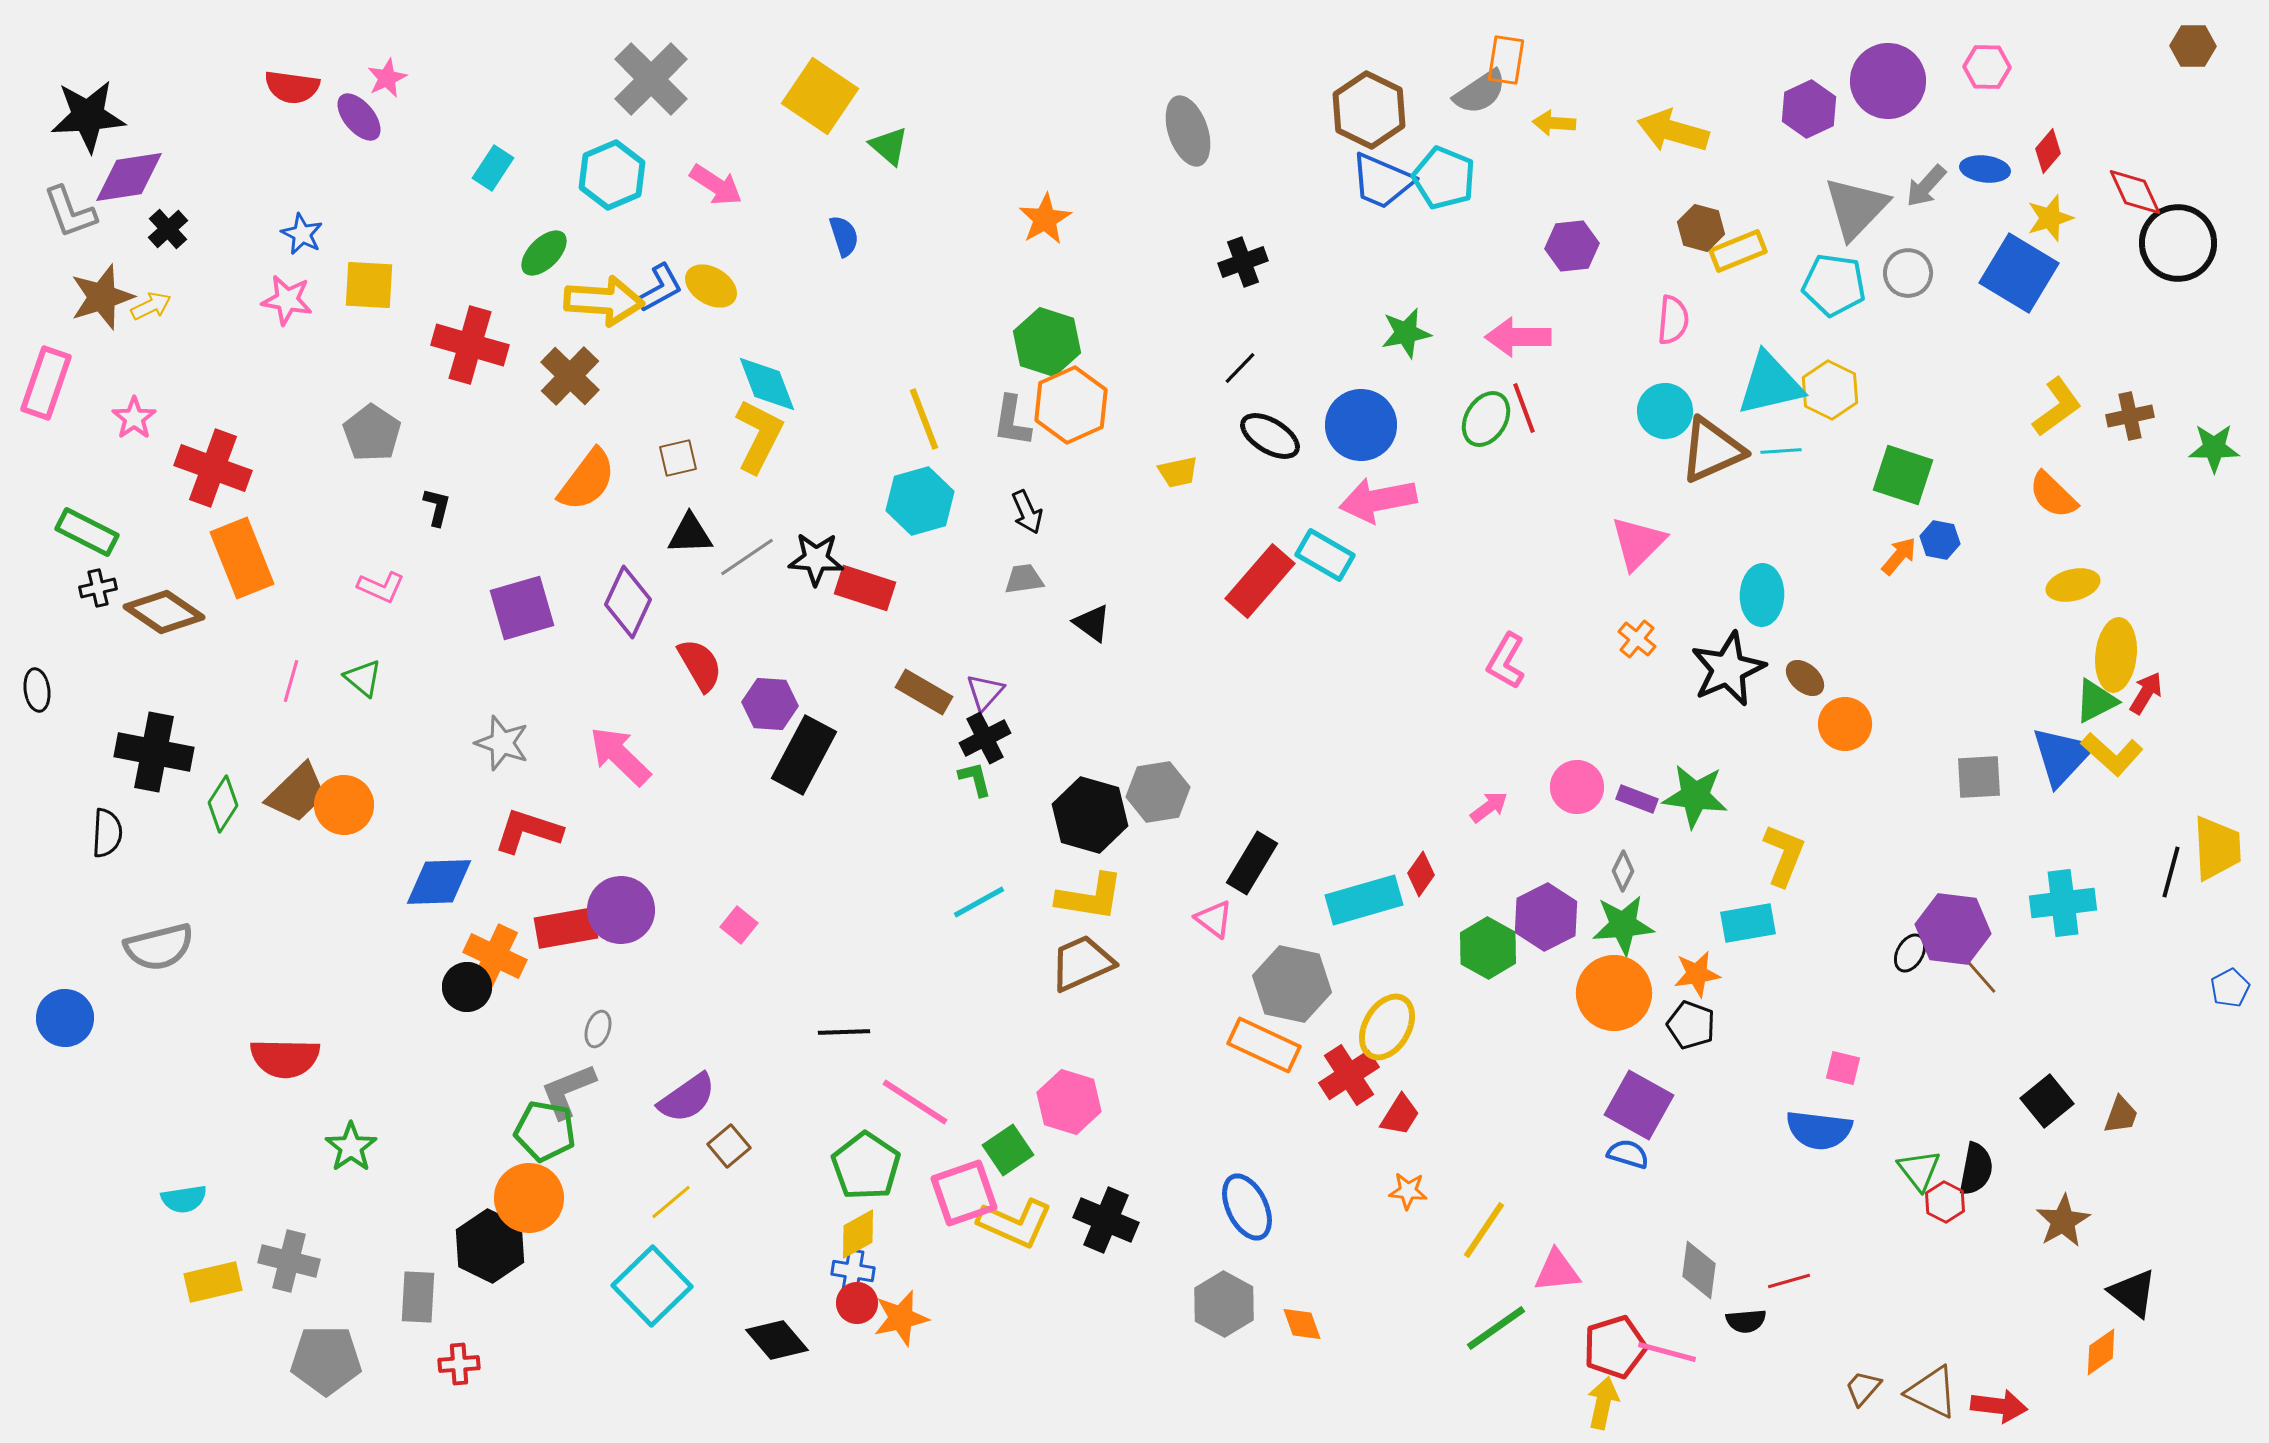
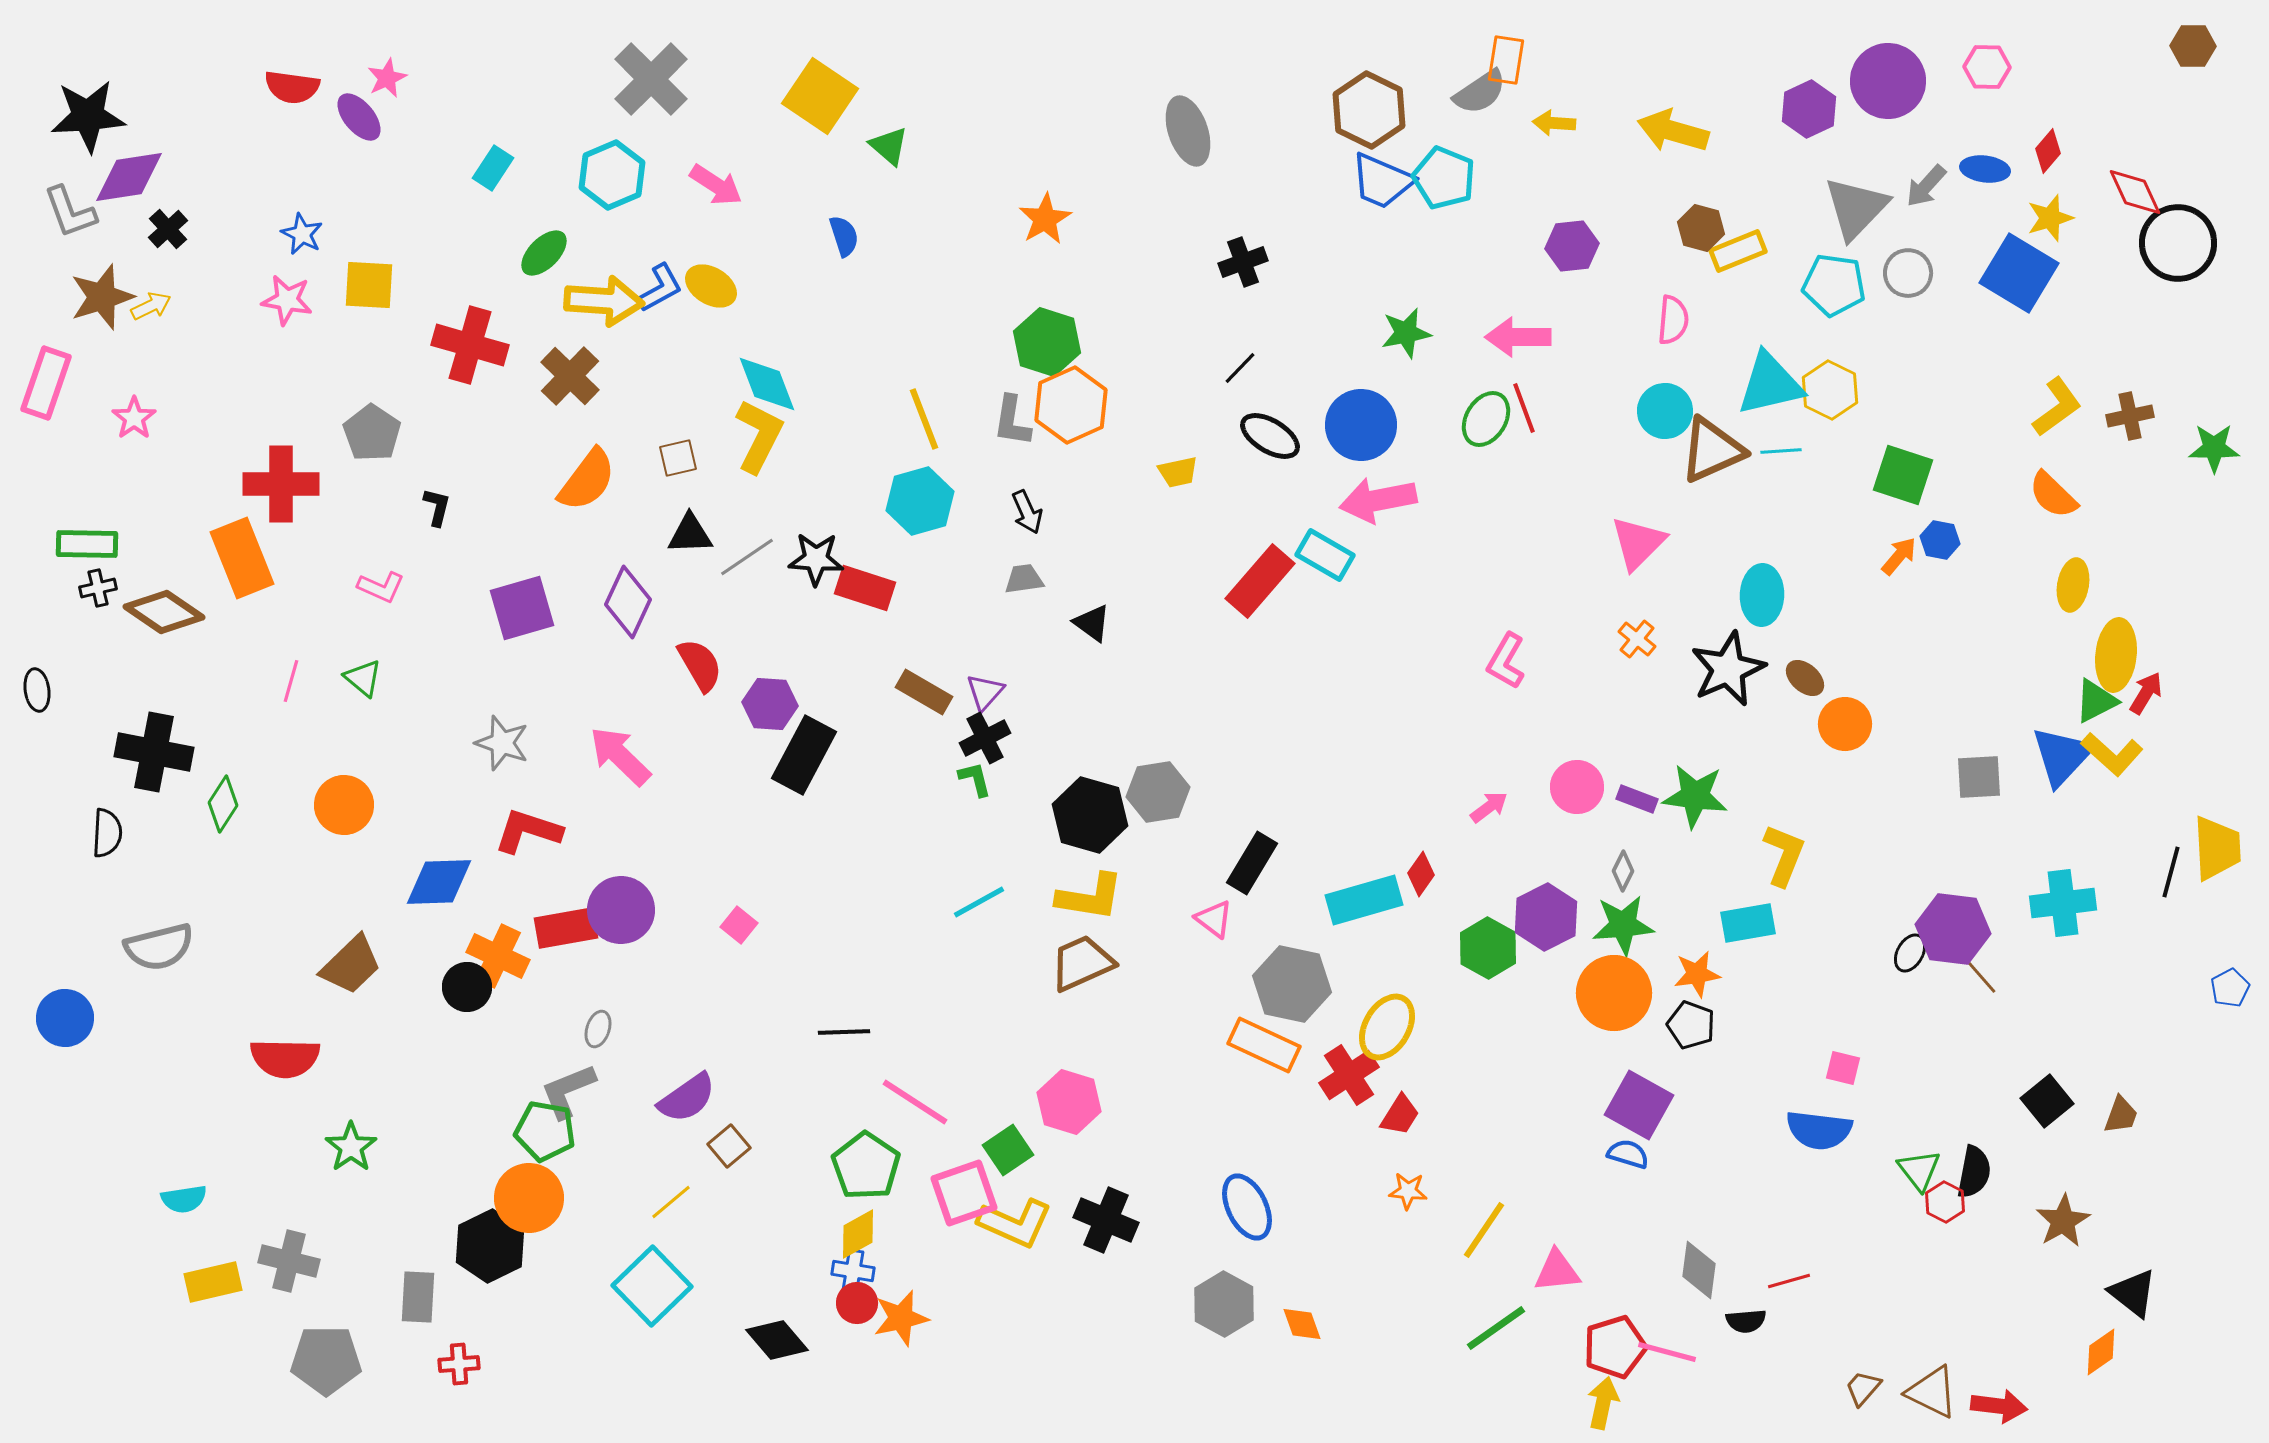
red cross at (213, 468): moved 68 px right, 16 px down; rotated 20 degrees counterclockwise
green rectangle at (87, 532): moved 12 px down; rotated 26 degrees counterclockwise
yellow ellipse at (2073, 585): rotated 66 degrees counterclockwise
brown trapezoid at (297, 793): moved 54 px right, 172 px down
orange cross at (495, 956): moved 3 px right
black semicircle at (1976, 1169): moved 2 px left, 3 px down
black hexagon at (490, 1246): rotated 8 degrees clockwise
